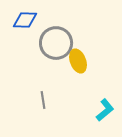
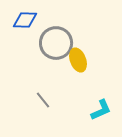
yellow ellipse: moved 1 px up
gray line: rotated 30 degrees counterclockwise
cyan L-shape: moved 4 px left; rotated 15 degrees clockwise
